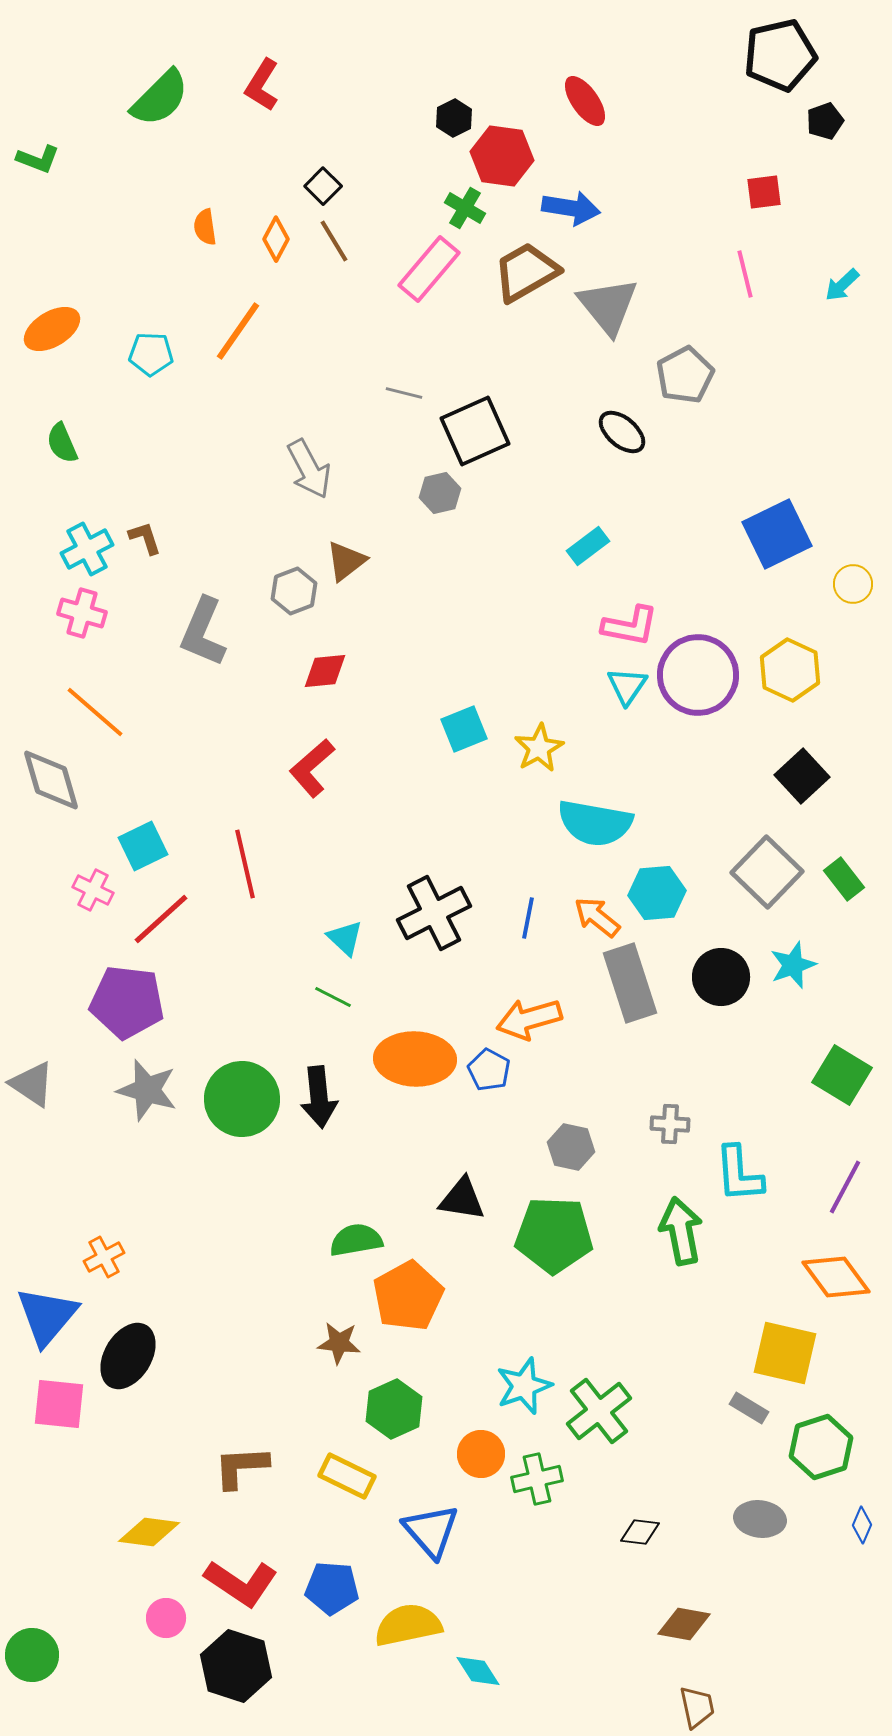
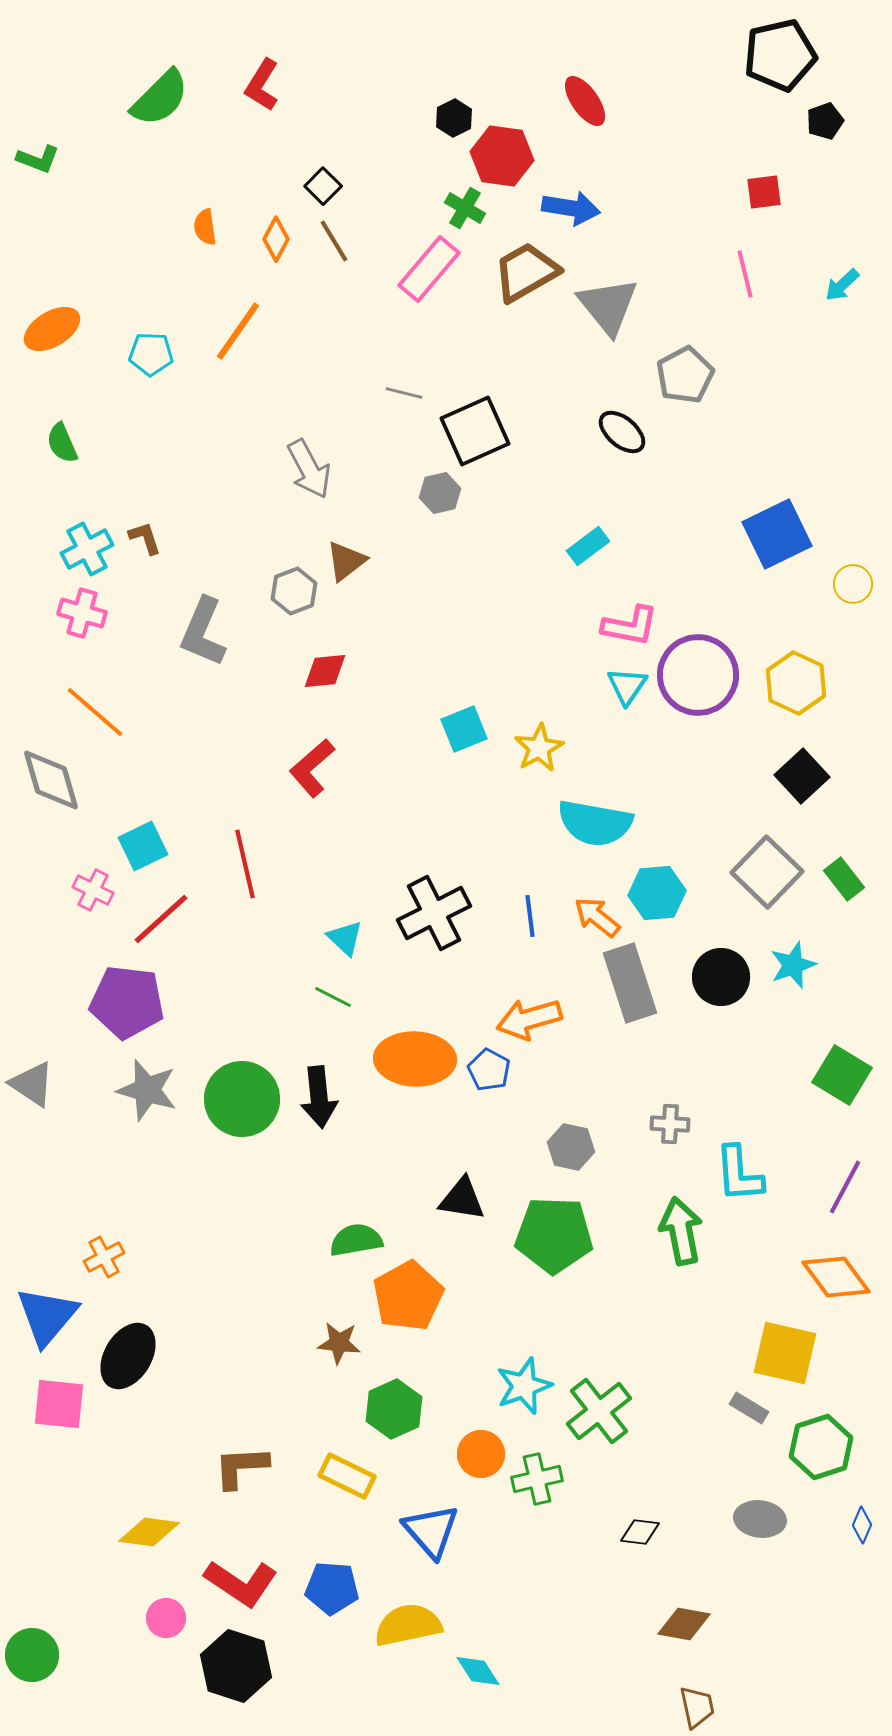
yellow hexagon at (790, 670): moved 6 px right, 13 px down
blue line at (528, 918): moved 2 px right, 2 px up; rotated 18 degrees counterclockwise
